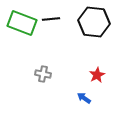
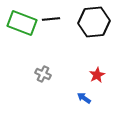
black hexagon: rotated 12 degrees counterclockwise
gray cross: rotated 14 degrees clockwise
